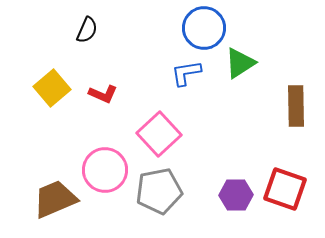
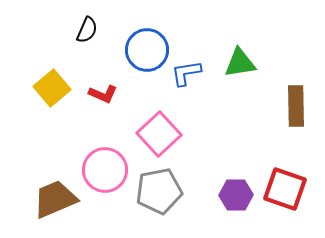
blue circle: moved 57 px left, 22 px down
green triangle: rotated 24 degrees clockwise
